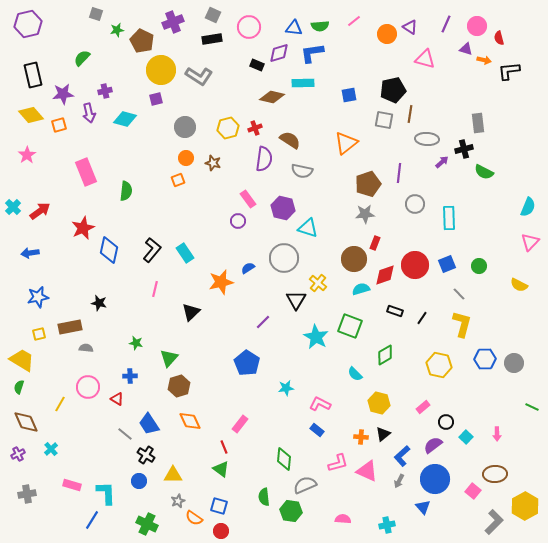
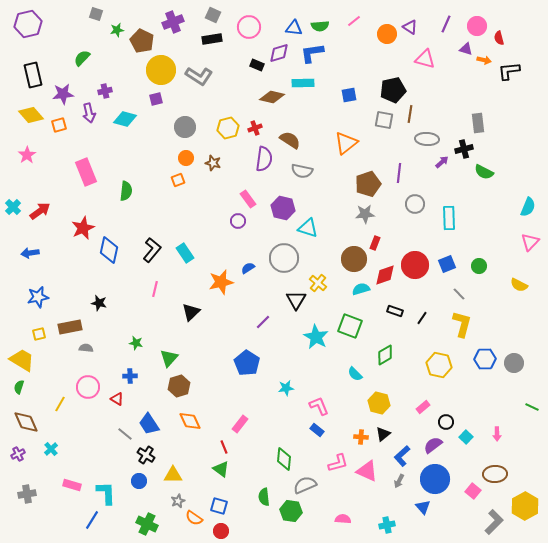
pink L-shape at (320, 404): moved 1 px left, 2 px down; rotated 40 degrees clockwise
